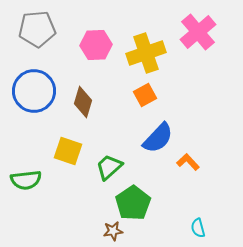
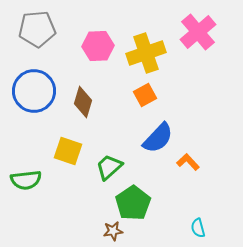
pink hexagon: moved 2 px right, 1 px down
